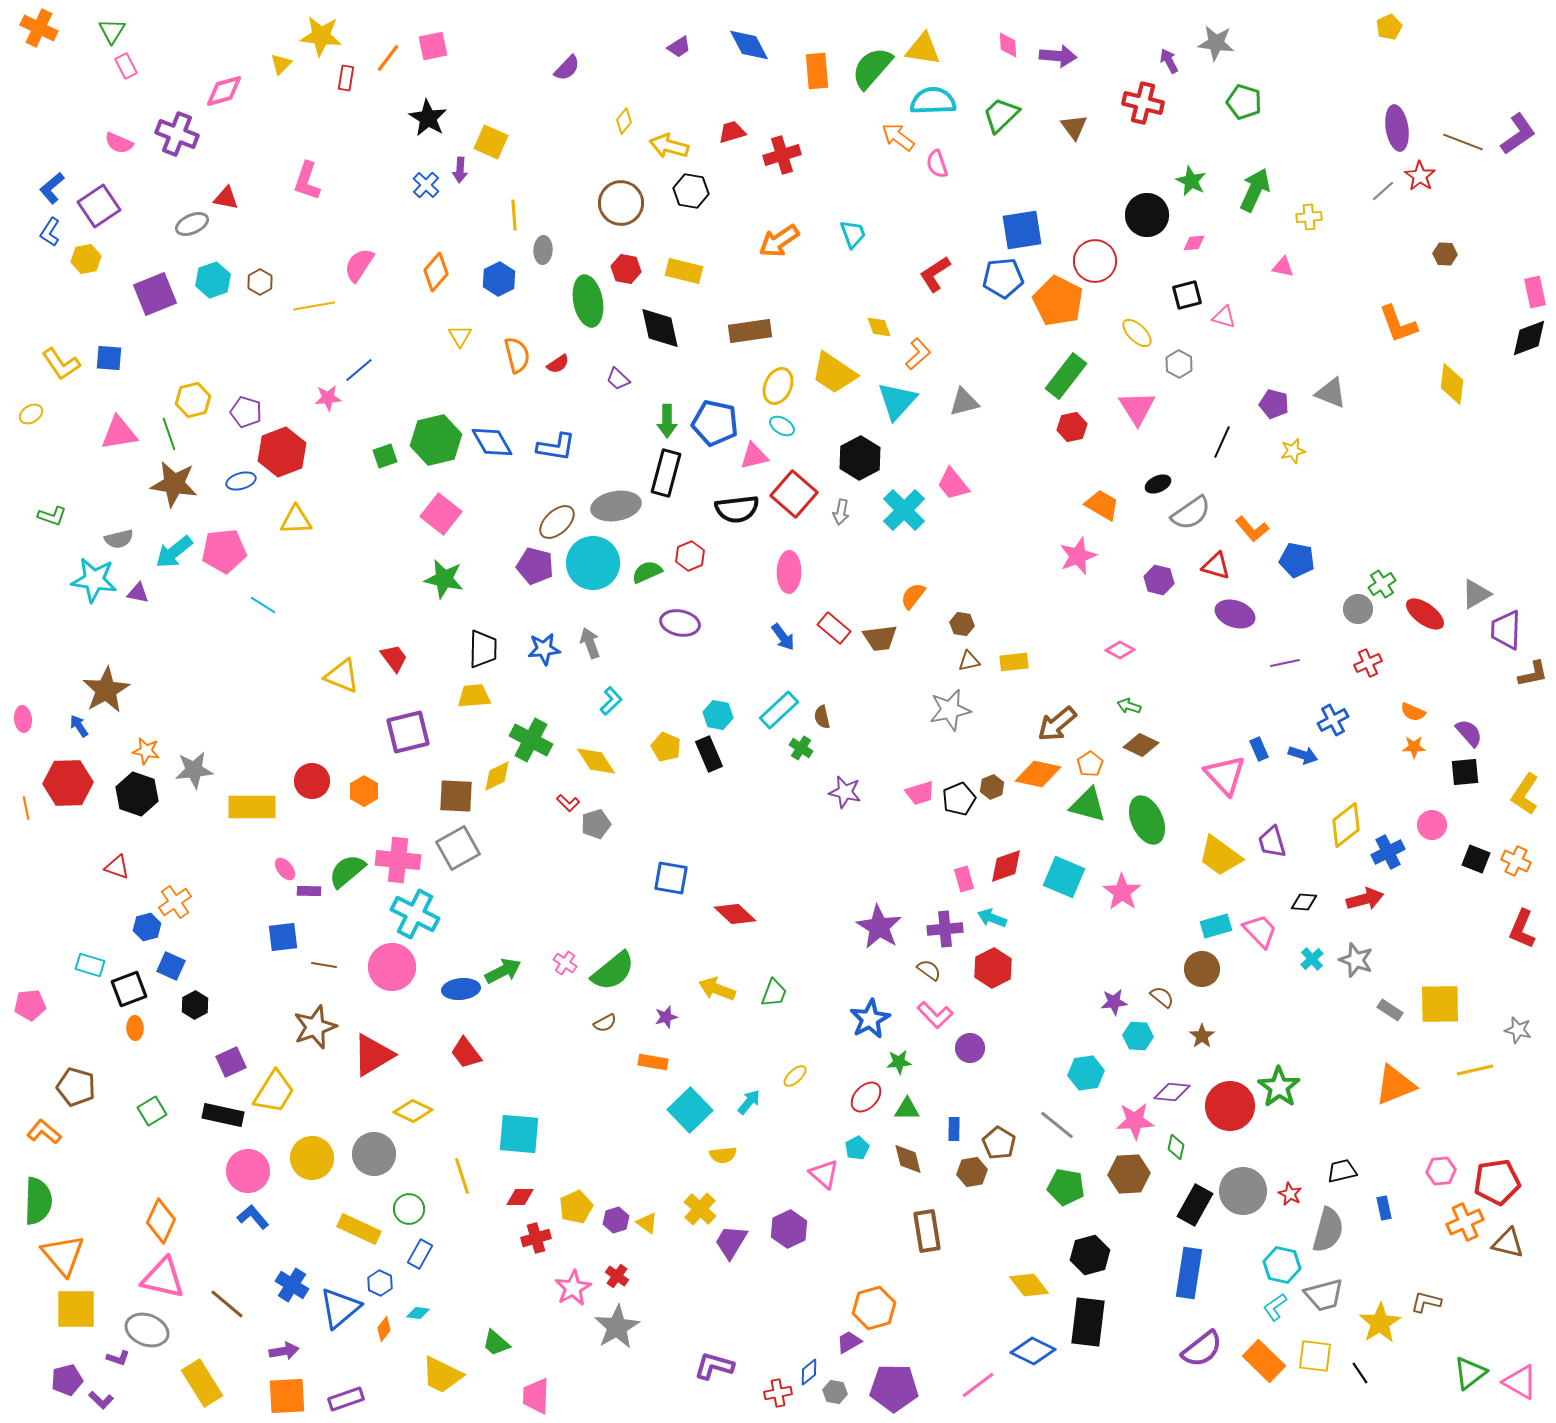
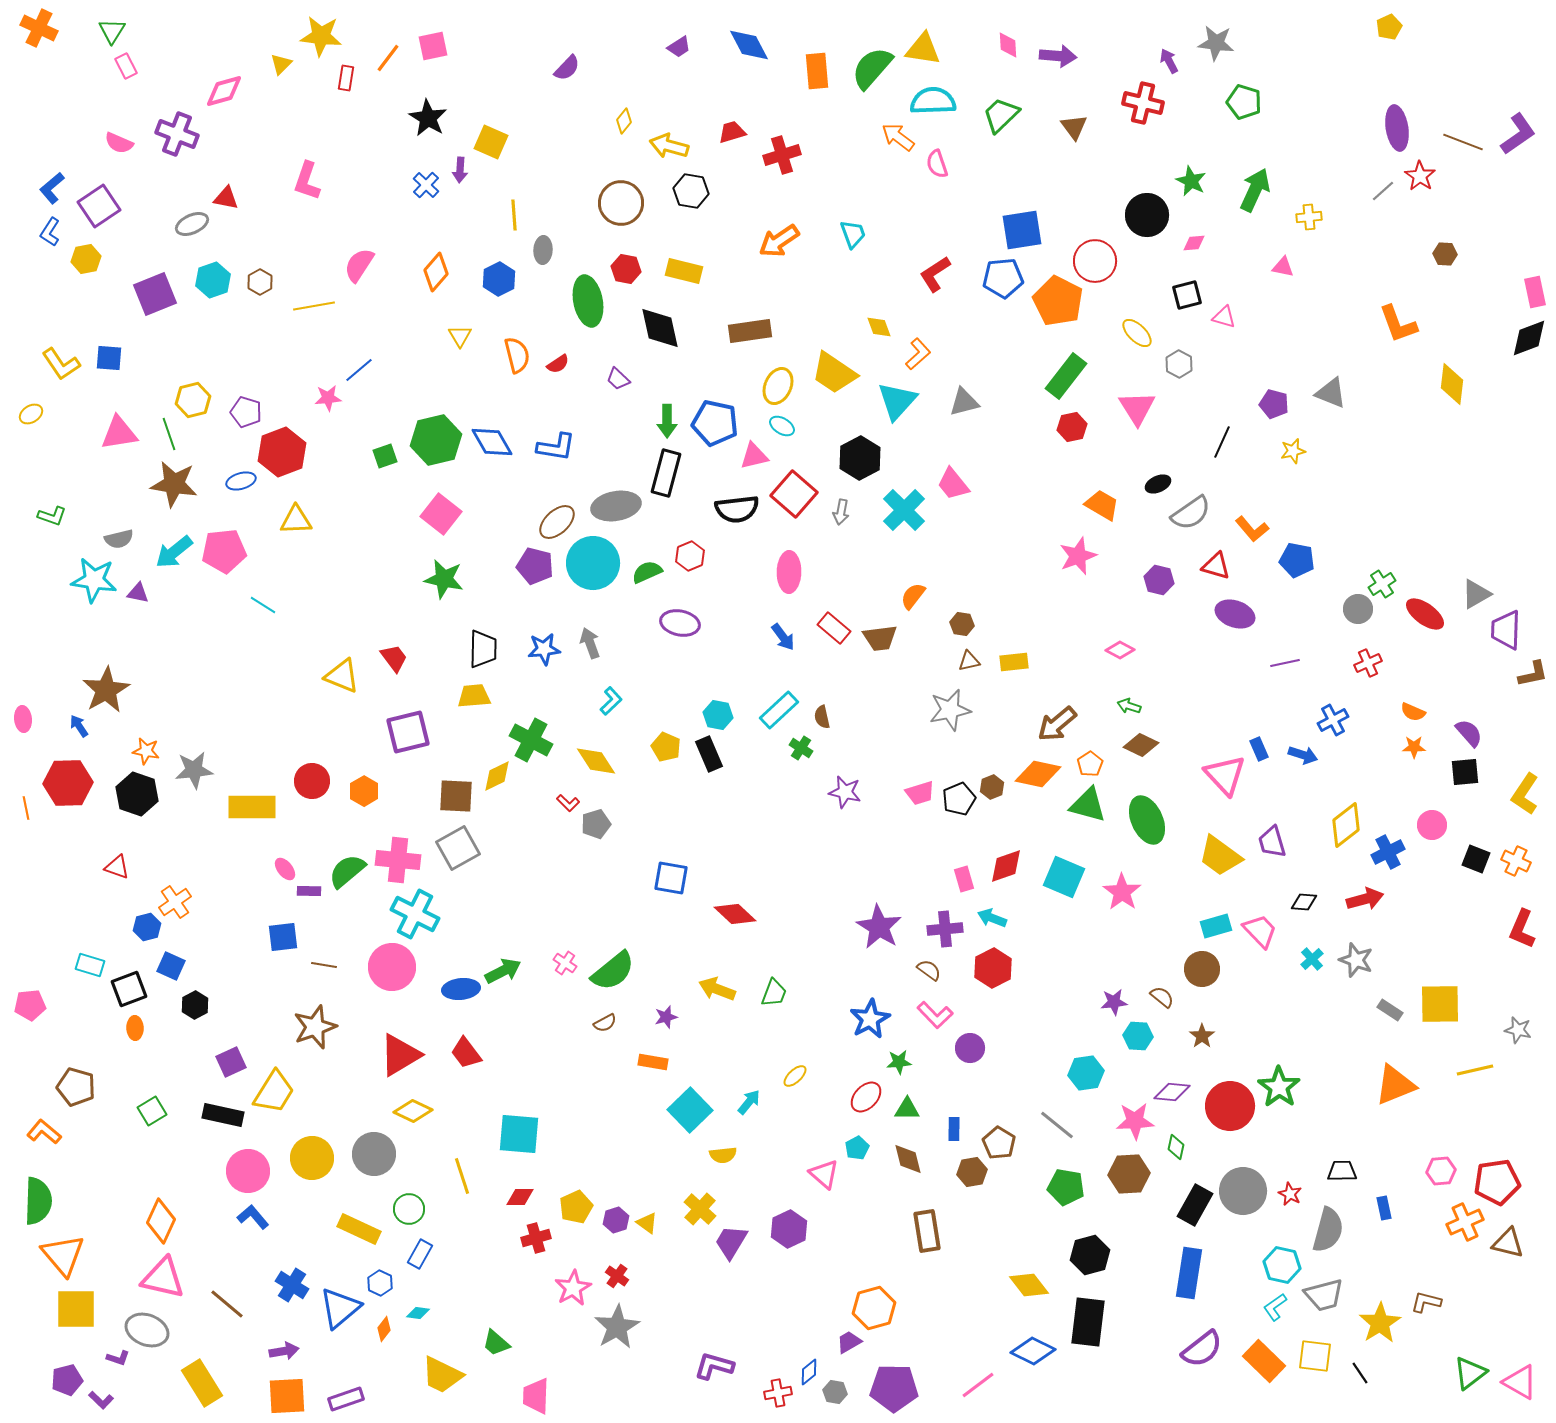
red triangle at (373, 1055): moved 27 px right
black trapezoid at (1342, 1171): rotated 12 degrees clockwise
